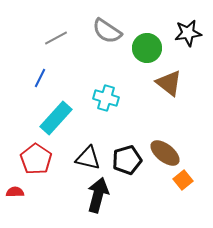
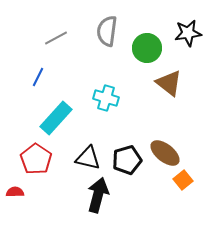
gray semicircle: rotated 64 degrees clockwise
blue line: moved 2 px left, 1 px up
